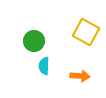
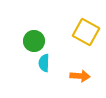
cyan semicircle: moved 3 px up
